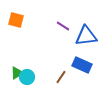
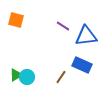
green triangle: moved 1 px left, 2 px down
